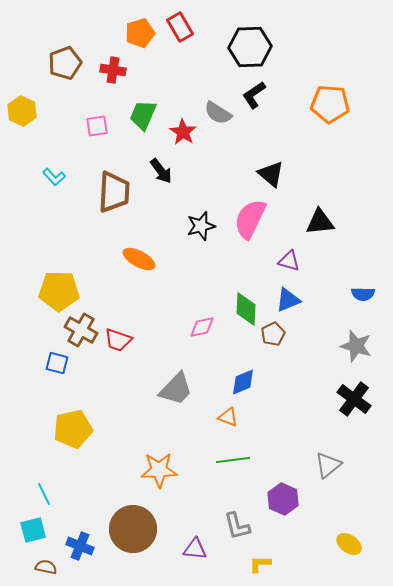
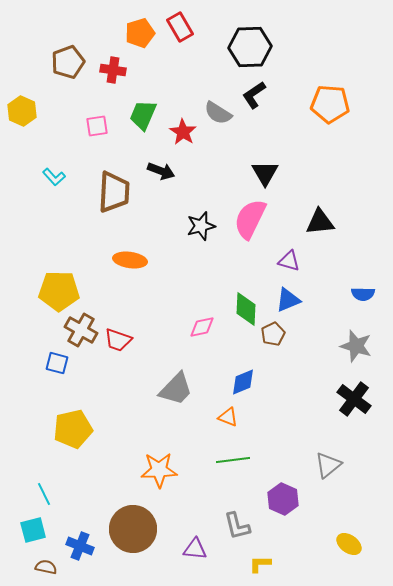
brown pentagon at (65, 63): moved 3 px right, 1 px up
black arrow at (161, 171): rotated 32 degrees counterclockwise
black triangle at (271, 174): moved 6 px left, 1 px up; rotated 20 degrees clockwise
orange ellipse at (139, 259): moved 9 px left, 1 px down; rotated 20 degrees counterclockwise
